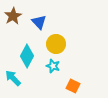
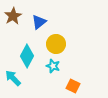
blue triangle: rotated 35 degrees clockwise
